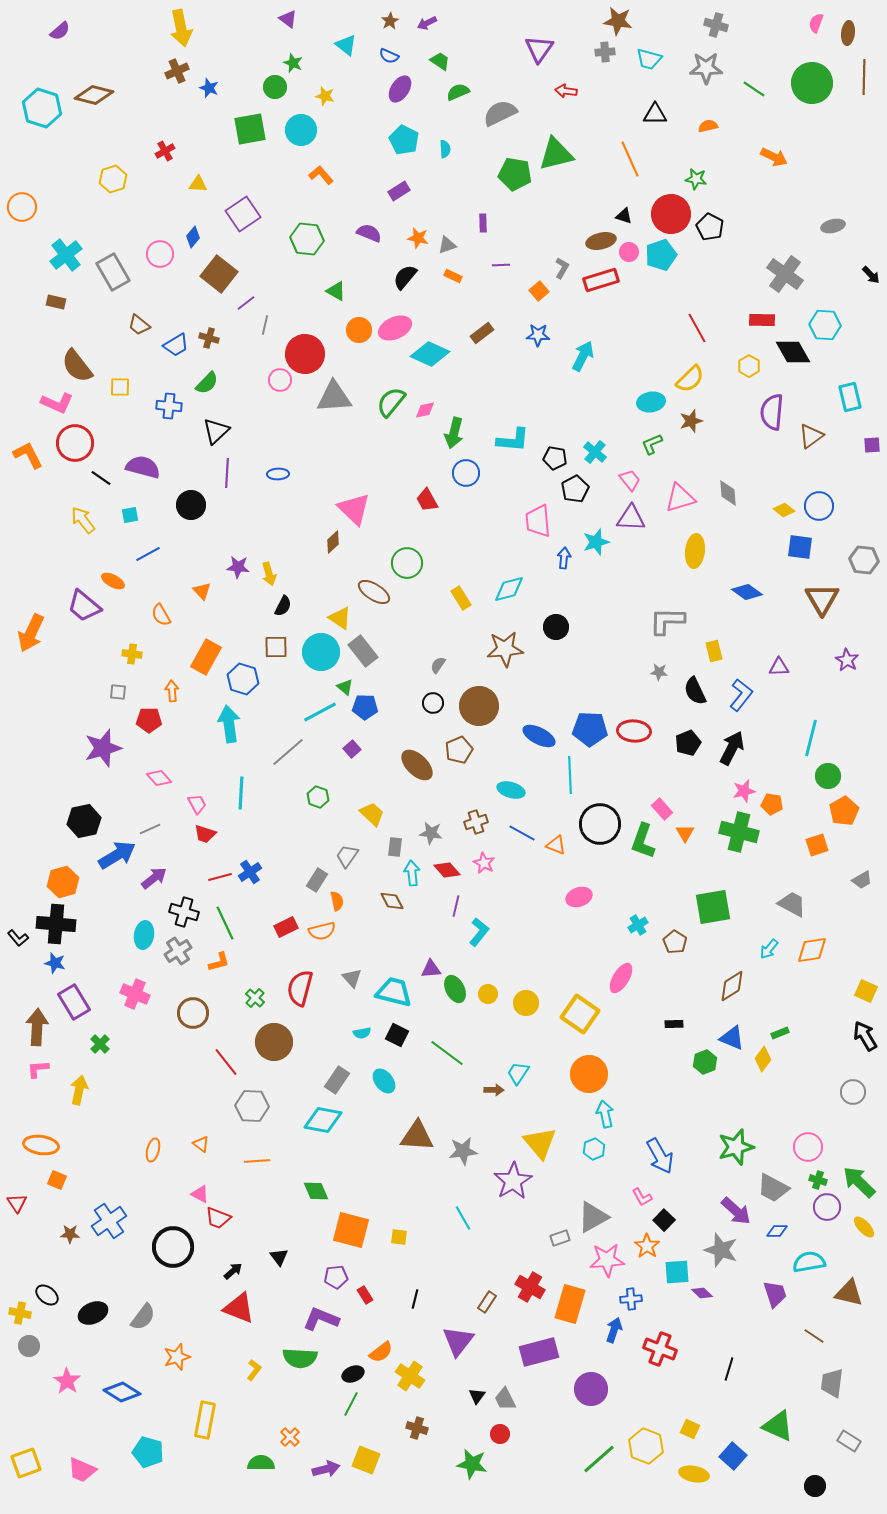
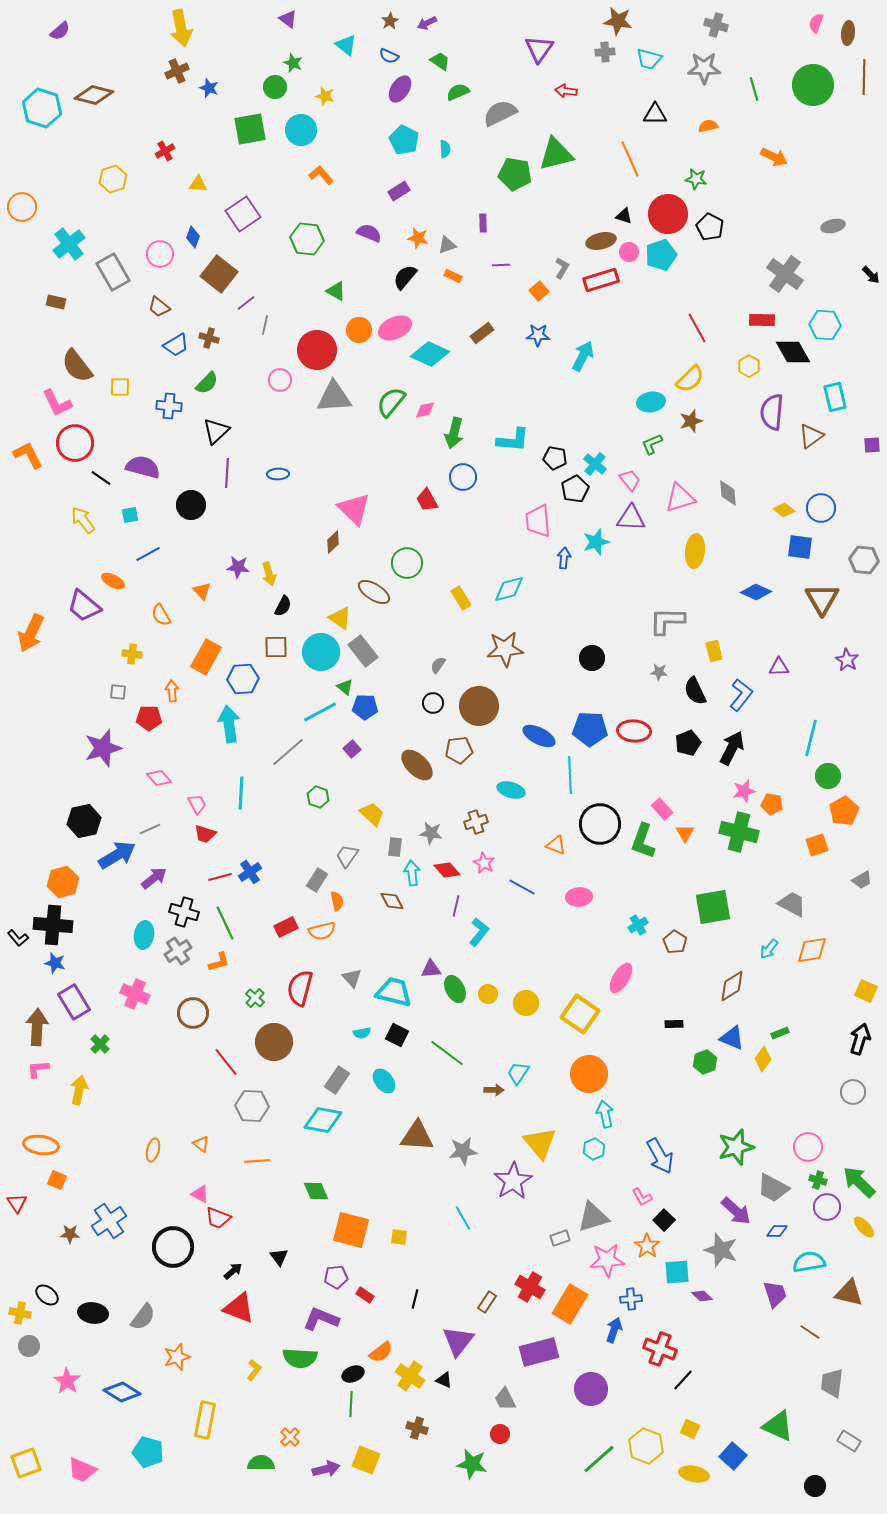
gray star at (706, 68): moved 2 px left
green circle at (812, 83): moved 1 px right, 2 px down
green line at (754, 89): rotated 40 degrees clockwise
red circle at (671, 214): moved 3 px left
blue diamond at (193, 237): rotated 20 degrees counterclockwise
cyan cross at (66, 255): moved 3 px right, 11 px up
brown trapezoid at (139, 325): moved 20 px right, 18 px up
red circle at (305, 354): moved 12 px right, 4 px up
cyan rectangle at (850, 397): moved 15 px left
pink L-shape at (57, 403): rotated 40 degrees clockwise
cyan cross at (595, 452): moved 12 px down
blue circle at (466, 473): moved 3 px left, 4 px down
blue circle at (819, 506): moved 2 px right, 2 px down
blue diamond at (747, 592): moved 9 px right; rotated 12 degrees counterclockwise
black circle at (556, 627): moved 36 px right, 31 px down
blue hexagon at (243, 679): rotated 20 degrees counterclockwise
red pentagon at (149, 720): moved 2 px up
brown pentagon at (459, 750): rotated 16 degrees clockwise
blue line at (522, 833): moved 54 px down
pink ellipse at (579, 897): rotated 15 degrees clockwise
black cross at (56, 924): moved 3 px left, 1 px down
black arrow at (865, 1036): moved 5 px left, 3 px down; rotated 48 degrees clockwise
gray triangle at (593, 1217): rotated 12 degrees clockwise
purple diamond at (702, 1293): moved 3 px down
red rectangle at (365, 1295): rotated 24 degrees counterclockwise
orange rectangle at (570, 1304): rotated 15 degrees clockwise
black ellipse at (93, 1313): rotated 32 degrees clockwise
brown line at (814, 1336): moved 4 px left, 4 px up
black line at (729, 1369): moved 46 px left, 11 px down; rotated 25 degrees clockwise
black triangle at (477, 1396): moved 33 px left, 16 px up; rotated 42 degrees counterclockwise
green line at (351, 1404): rotated 25 degrees counterclockwise
